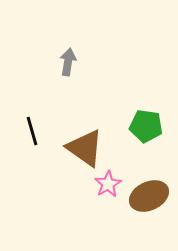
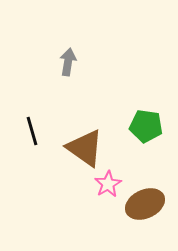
brown ellipse: moved 4 px left, 8 px down
